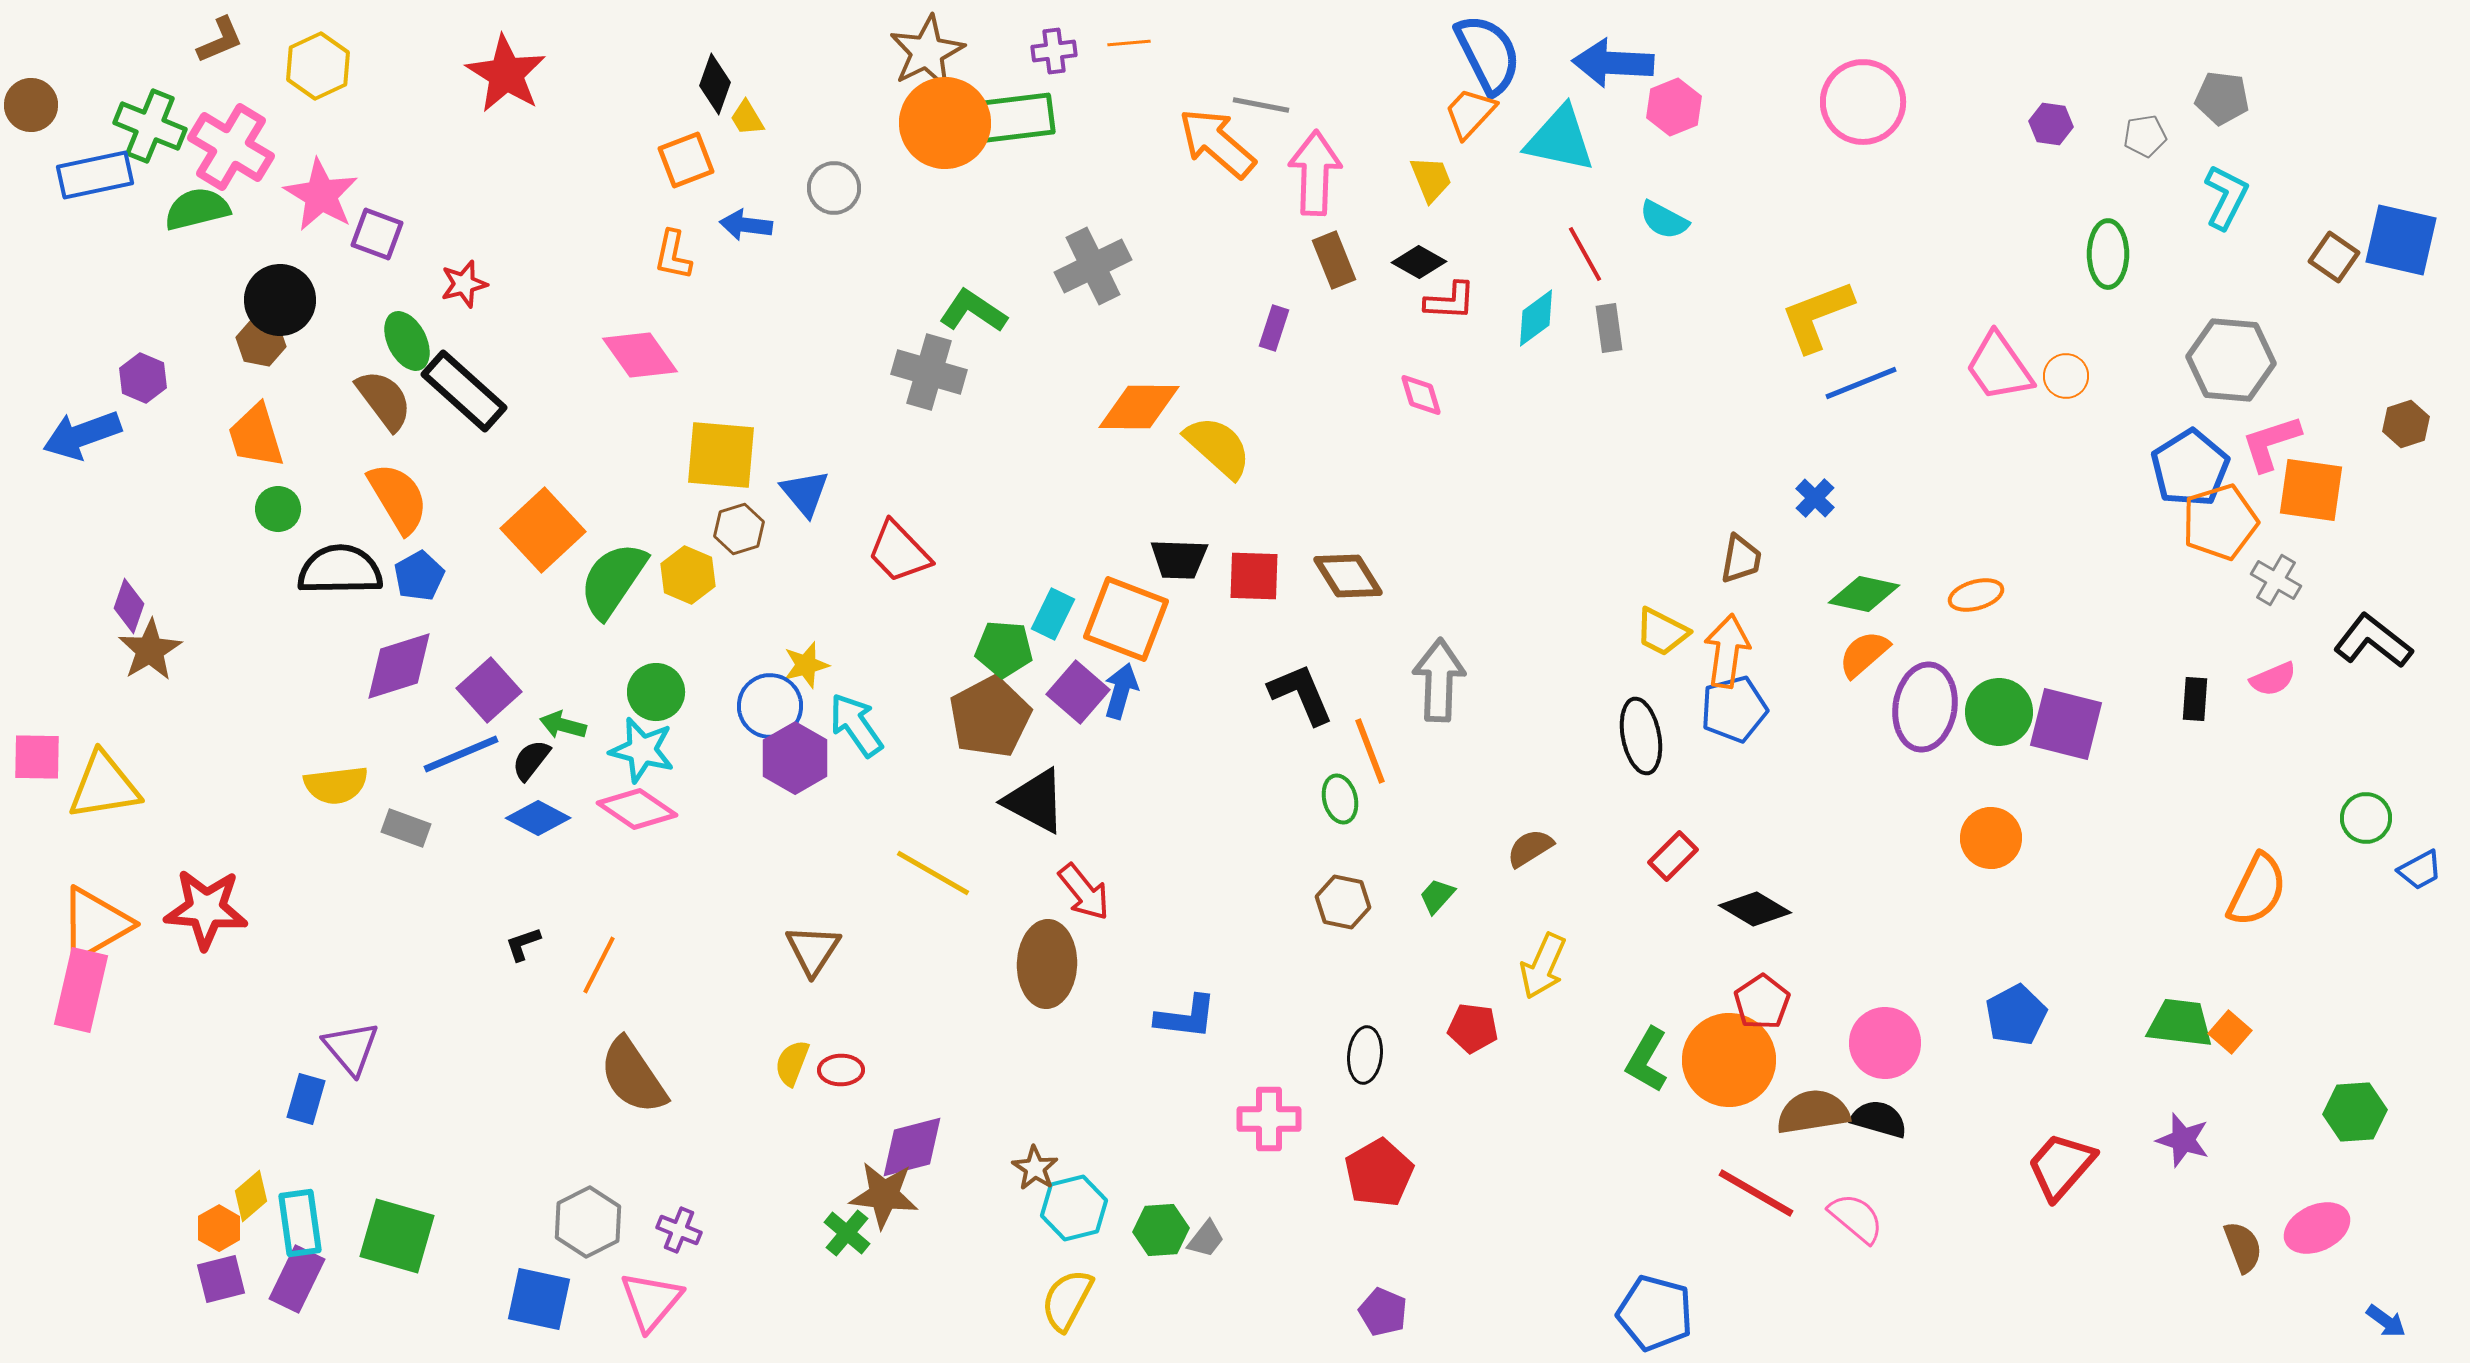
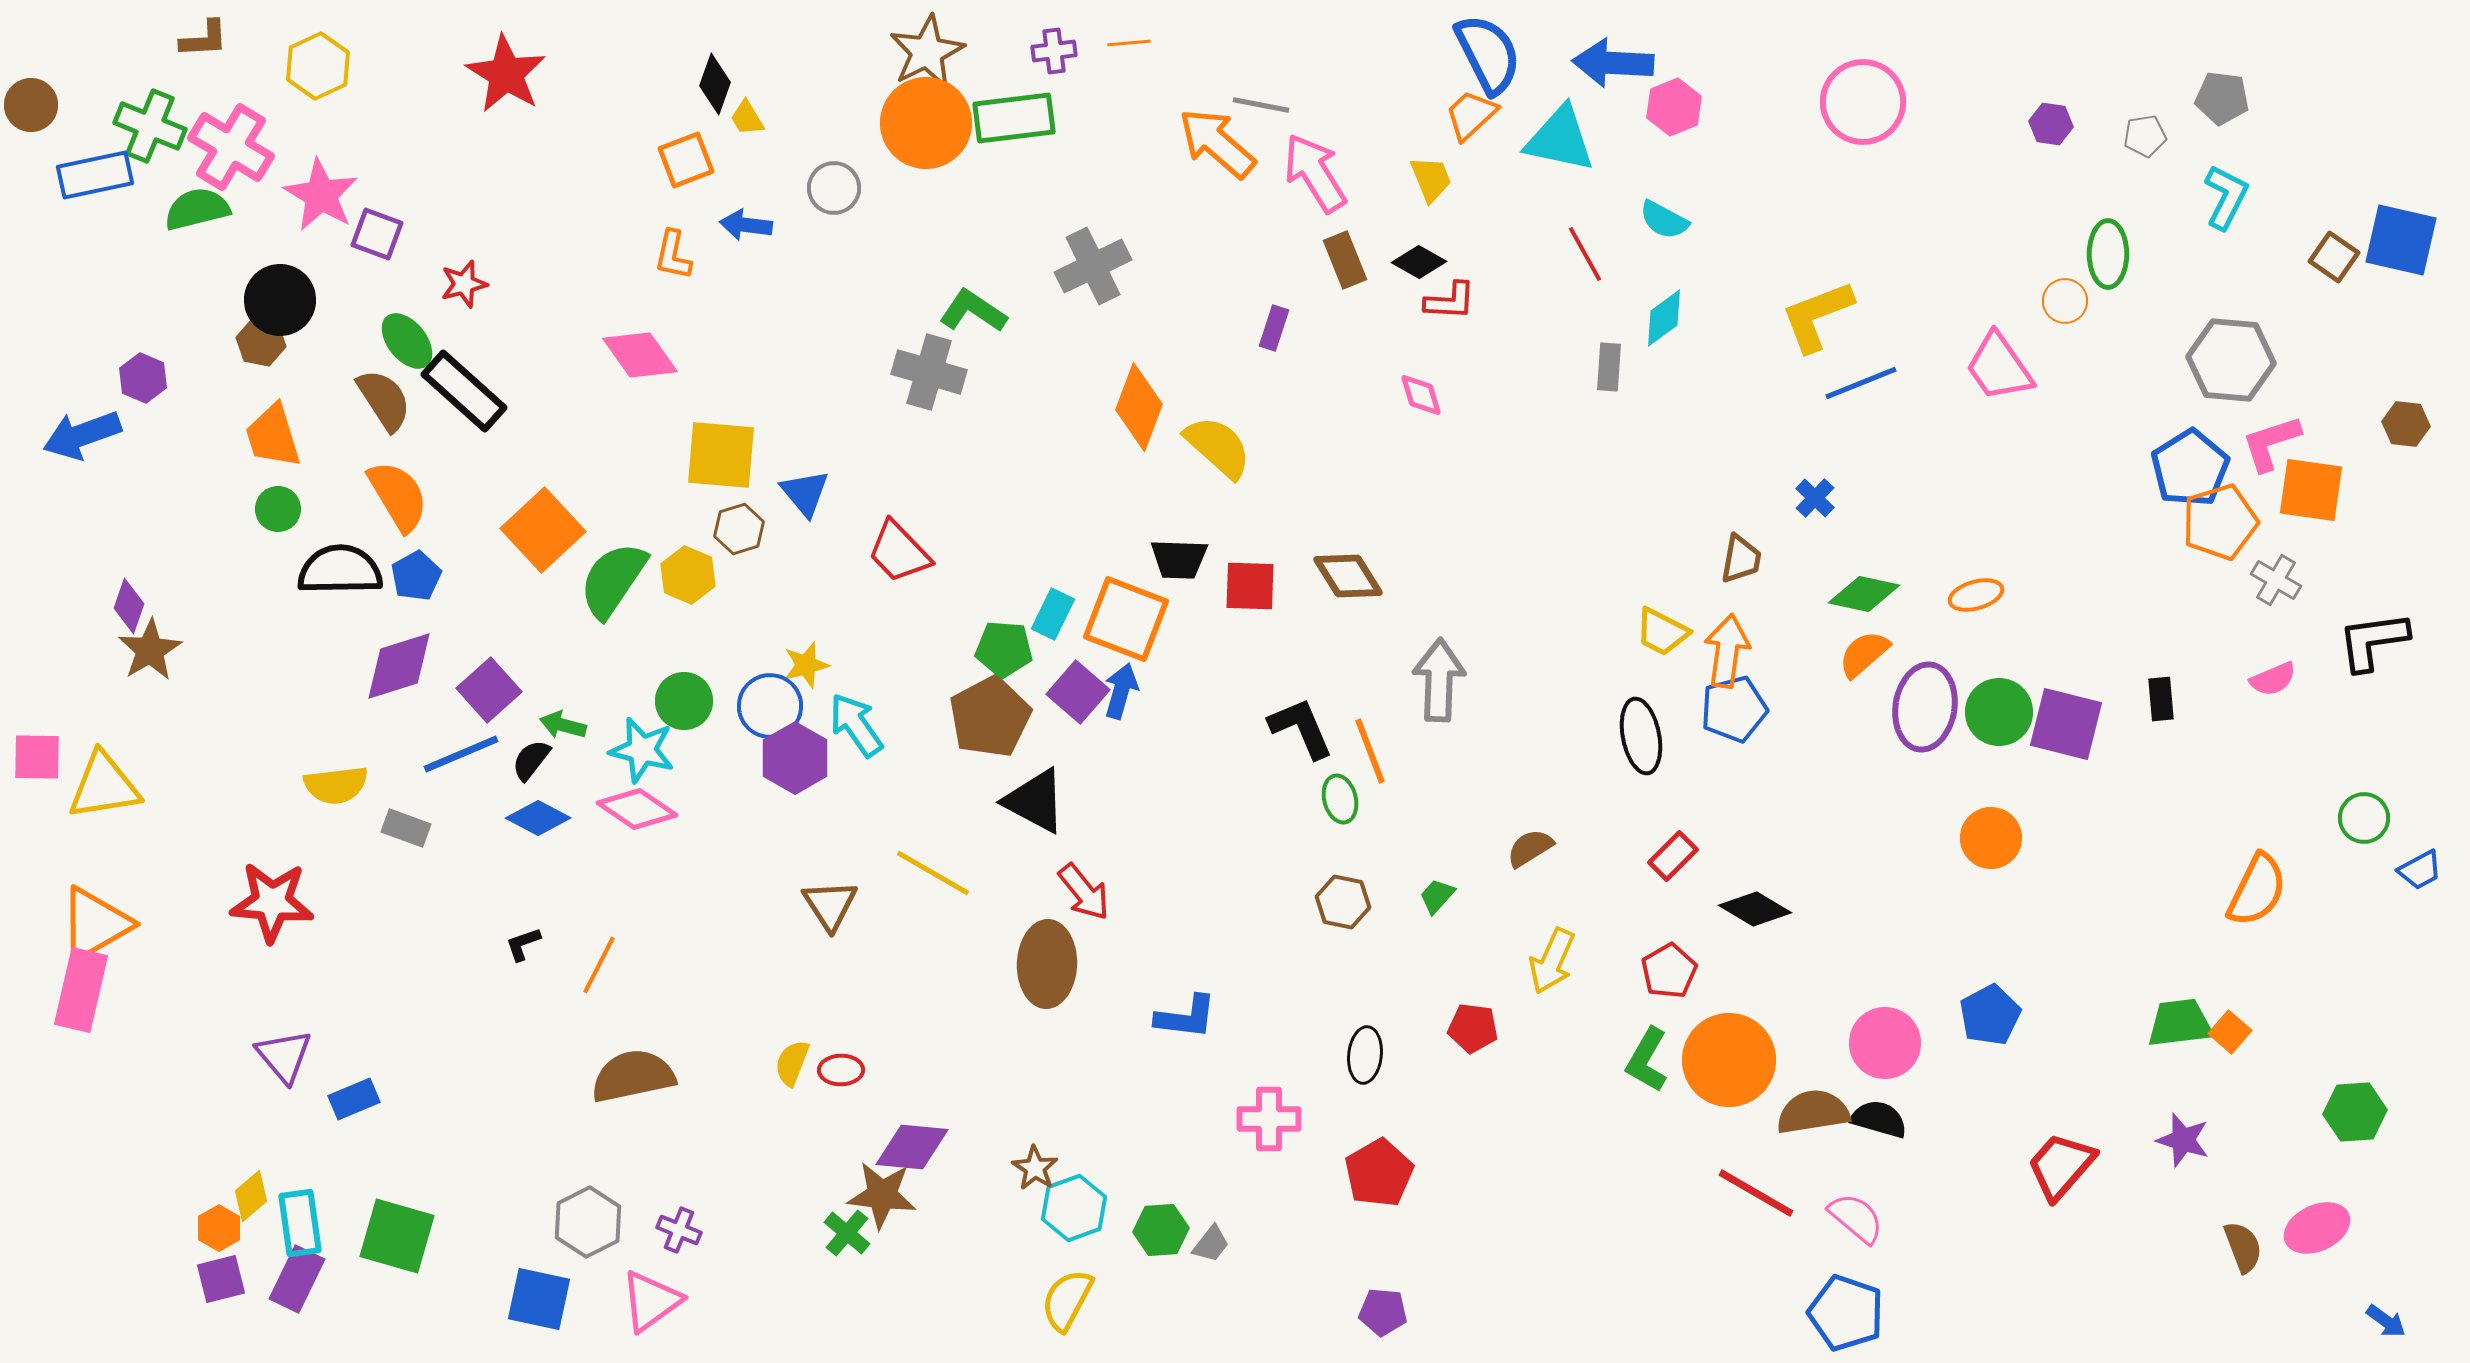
brown L-shape at (220, 40): moved 16 px left, 1 px up; rotated 20 degrees clockwise
orange trapezoid at (1470, 113): moved 1 px right, 2 px down; rotated 4 degrees clockwise
orange circle at (945, 123): moved 19 px left
pink arrow at (1315, 173): rotated 34 degrees counterclockwise
brown rectangle at (1334, 260): moved 11 px right
cyan diamond at (1536, 318): moved 128 px right
gray rectangle at (1609, 328): moved 39 px down; rotated 12 degrees clockwise
green ellipse at (407, 341): rotated 12 degrees counterclockwise
orange circle at (2066, 376): moved 1 px left, 75 px up
brown semicircle at (384, 400): rotated 4 degrees clockwise
orange diamond at (1139, 407): rotated 70 degrees counterclockwise
brown hexagon at (2406, 424): rotated 24 degrees clockwise
orange trapezoid at (256, 436): moved 17 px right
orange semicircle at (398, 498): moved 2 px up
blue pentagon at (419, 576): moved 3 px left
red square at (1254, 576): moved 4 px left, 10 px down
black L-shape at (2373, 641): rotated 46 degrees counterclockwise
green circle at (656, 692): moved 28 px right, 9 px down
black L-shape at (1301, 694): moved 34 px down
black rectangle at (2195, 699): moved 34 px left; rotated 9 degrees counterclockwise
green circle at (2366, 818): moved 2 px left
red star at (206, 909): moved 66 px right, 7 px up
brown triangle at (813, 950): moved 17 px right, 45 px up; rotated 6 degrees counterclockwise
yellow arrow at (1543, 966): moved 9 px right, 5 px up
red pentagon at (1762, 1002): moved 93 px left, 31 px up; rotated 4 degrees clockwise
blue pentagon at (2016, 1015): moved 26 px left
green trapezoid at (2180, 1023): rotated 14 degrees counterclockwise
purple triangle at (351, 1048): moved 67 px left, 8 px down
brown semicircle at (633, 1076): rotated 112 degrees clockwise
blue rectangle at (306, 1099): moved 48 px right; rotated 51 degrees clockwise
purple diamond at (912, 1147): rotated 20 degrees clockwise
brown star at (884, 1195): moved 2 px left
cyan hexagon at (1074, 1208): rotated 6 degrees counterclockwise
gray trapezoid at (1206, 1239): moved 5 px right, 5 px down
pink triangle at (651, 1301): rotated 14 degrees clockwise
purple pentagon at (1383, 1312): rotated 18 degrees counterclockwise
blue pentagon at (1655, 1313): moved 191 px right; rotated 4 degrees clockwise
